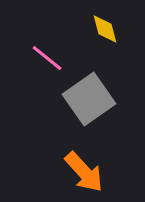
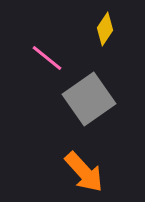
yellow diamond: rotated 48 degrees clockwise
